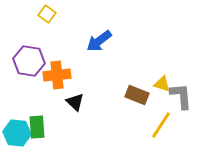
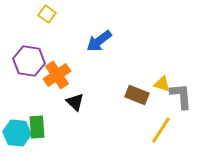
orange cross: rotated 28 degrees counterclockwise
yellow line: moved 5 px down
